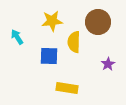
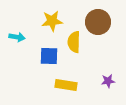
cyan arrow: rotated 133 degrees clockwise
purple star: moved 17 px down; rotated 24 degrees clockwise
yellow rectangle: moved 1 px left, 3 px up
